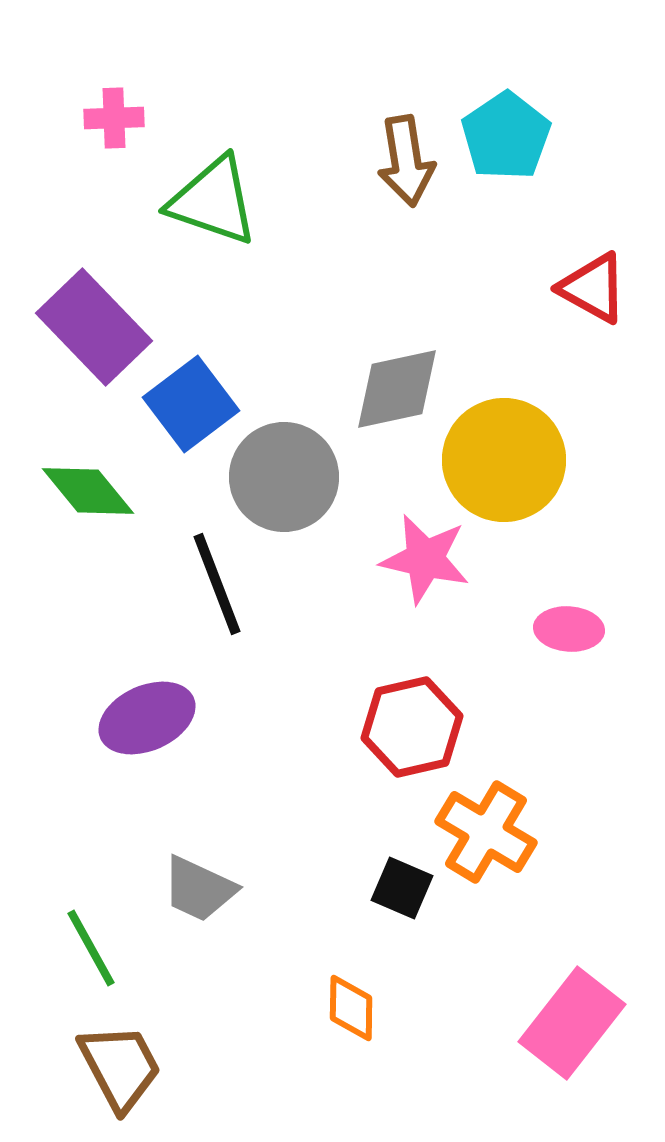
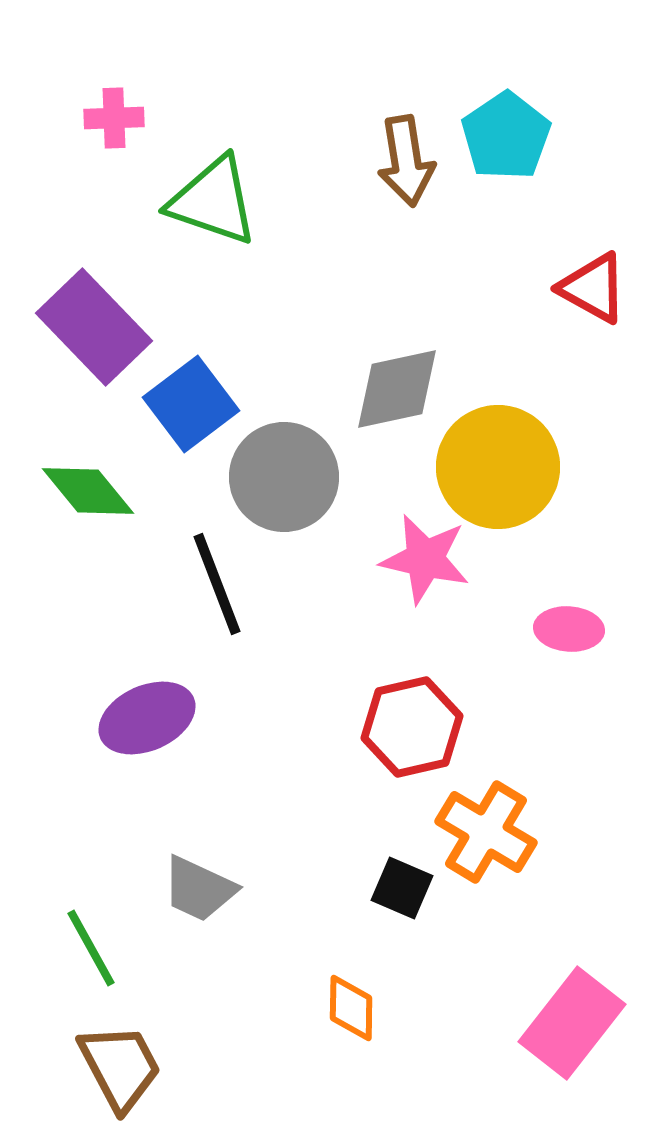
yellow circle: moved 6 px left, 7 px down
